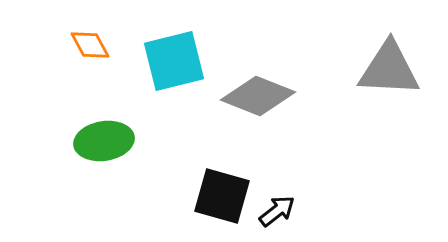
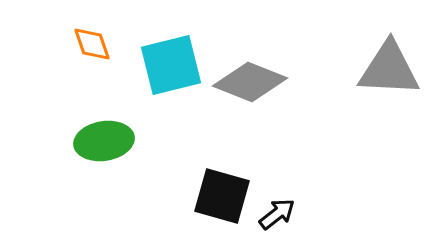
orange diamond: moved 2 px right, 1 px up; rotated 9 degrees clockwise
cyan square: moved 3 px left, 4 px down
gray diamond: moved 8 px left, 14 px up
black arrow: moved 3 px down
